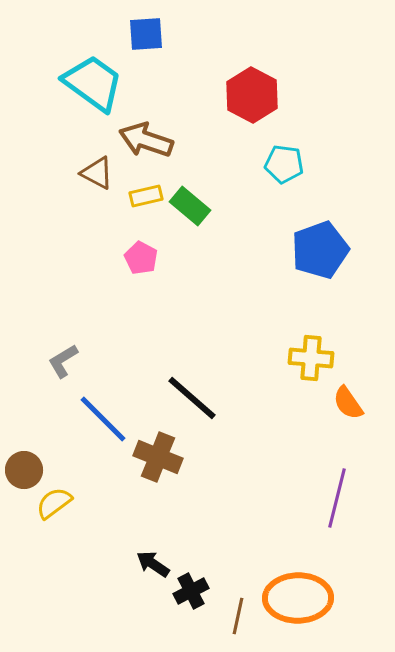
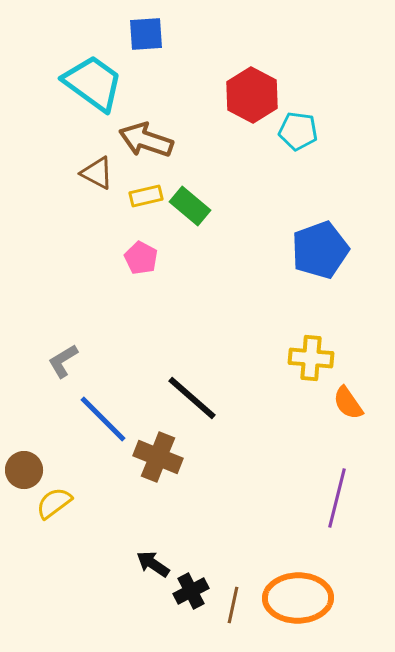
cyan pentagon: moved 14 px right, 33 px up
brown line: moved 5 px left, 11 px up
